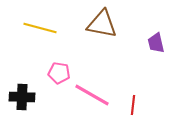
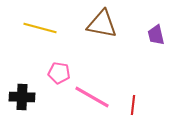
purple trapezoid: moved 8 px up
pink line: moved 2 px down
